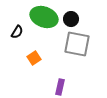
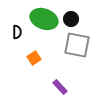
green ellipse: moved 2 px down
black semicircle: rotated 32 degrees counterclockwise
gray square: moved 1 px down
purple rectangle: rotated 56 degrees counterclockwise
